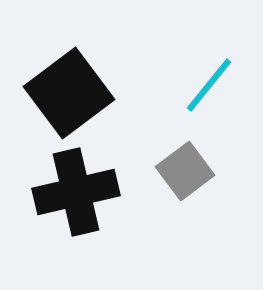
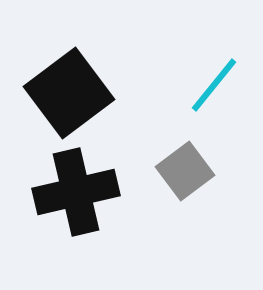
cyan line: moved 5 px right
